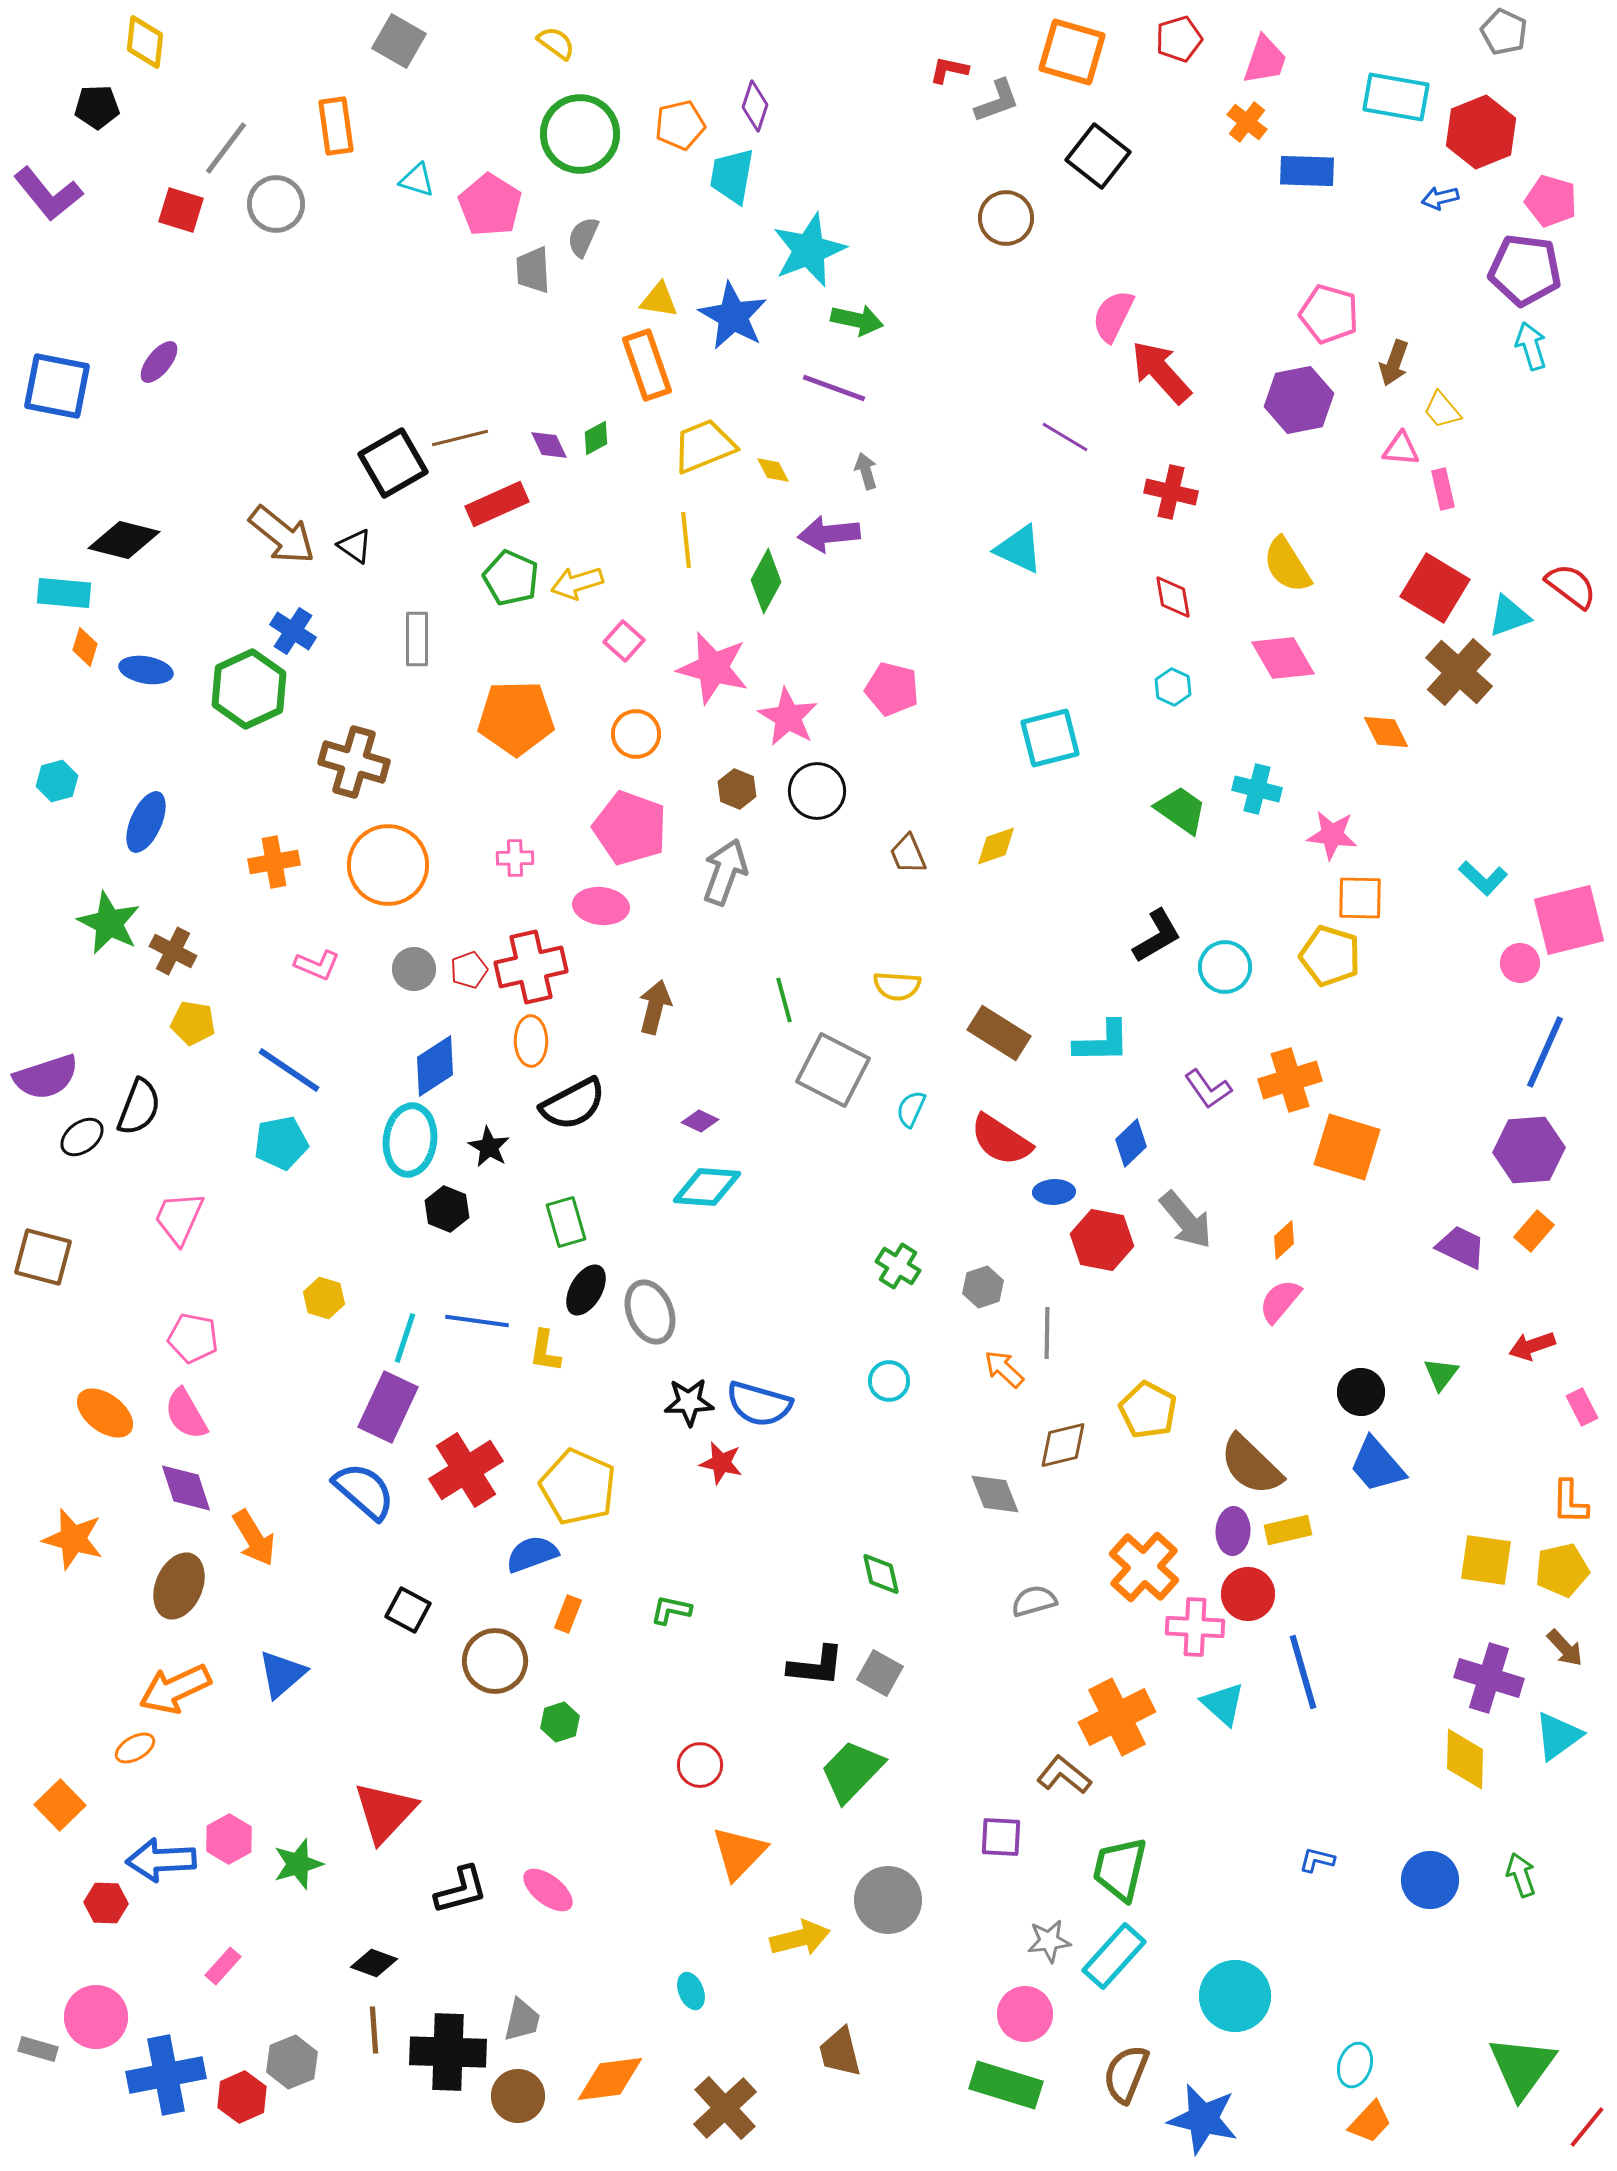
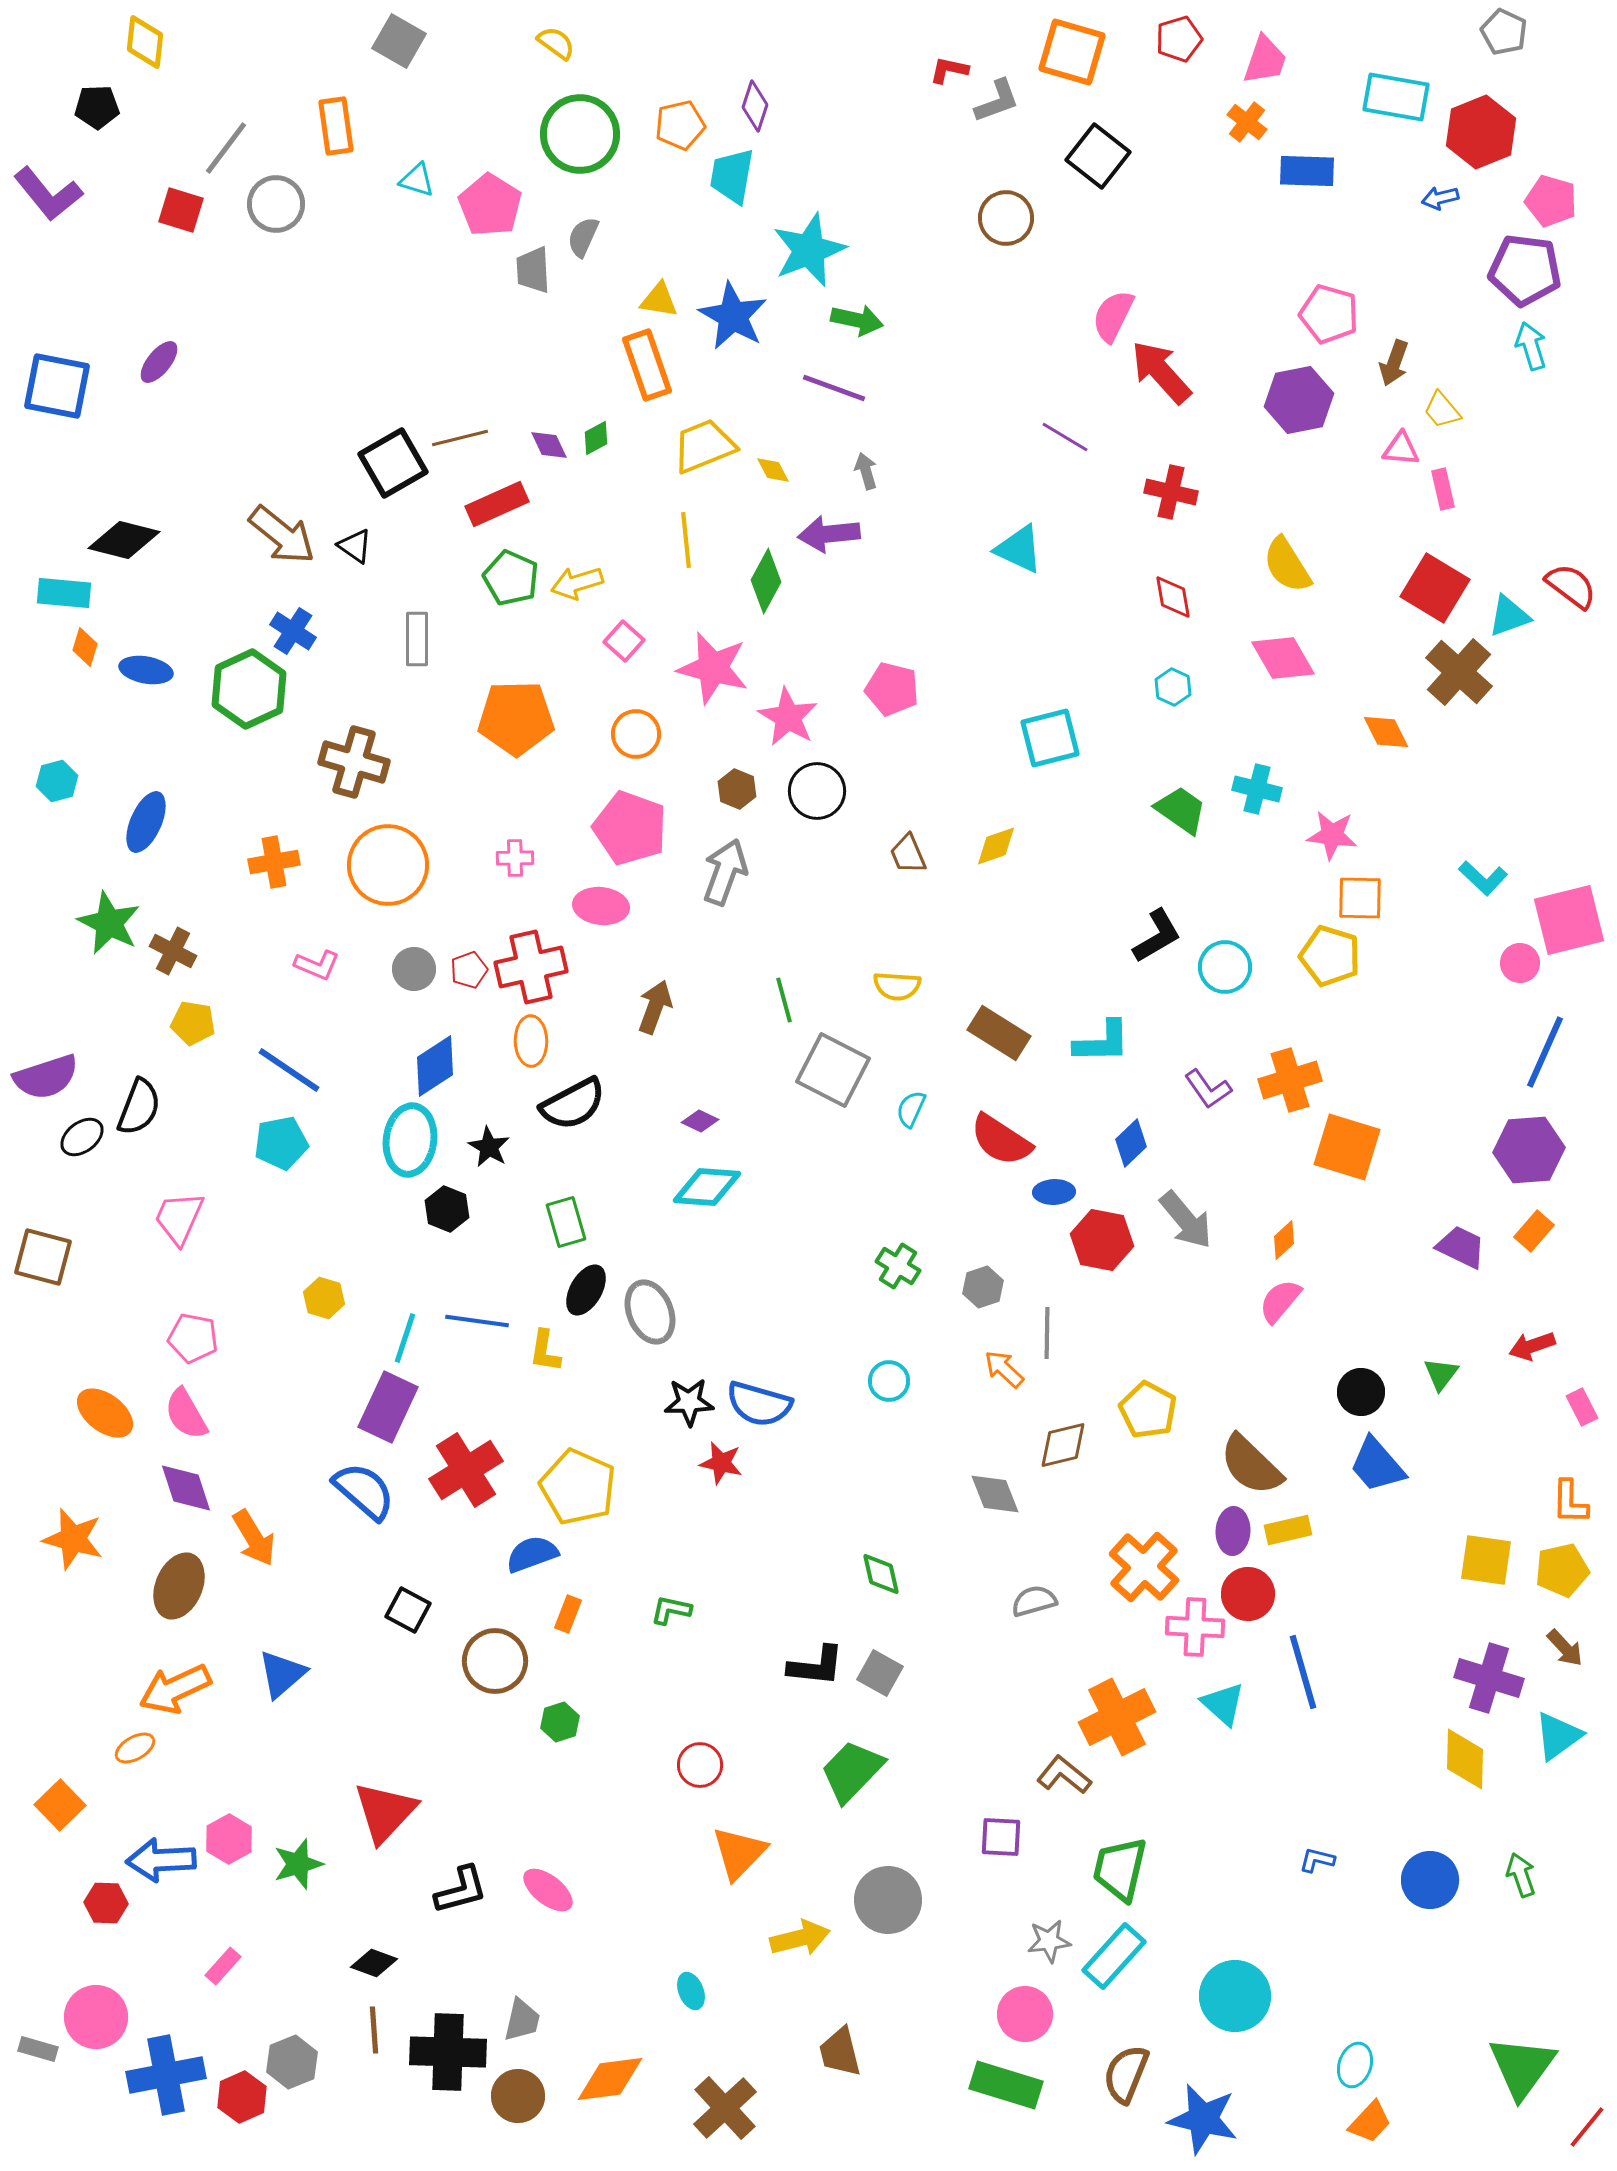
brown arrow at (655, 1007): rotated 6 degrees clockwise
